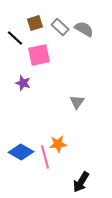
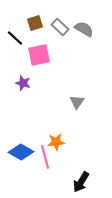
orange star: moved 2 px left, 2 px up
